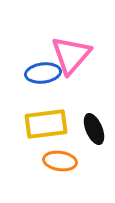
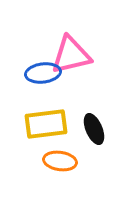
pink triangle: rotated 36 degrees clockwise
